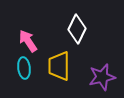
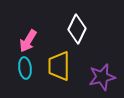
pink arrow: rotated 115 degrees counterclockwise
cyan ellipse: moved 1 px right
